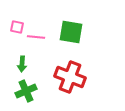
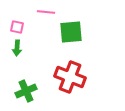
green square: rotated 15 degrees counterclockwise
pink line: moved 10 px right, 25 px up
green arrow: moved 5 px left, 16 px up
